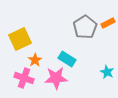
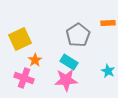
orange rectangle: rotated 24 degrees clockwise
gray pentagon: moved 7 px left, 8 px down
cyan rectangle: moved 2 px right, 3 px down
cyan star: moved 1 px right, 1 px up
pink star: moved 10 px right, 2 px down
